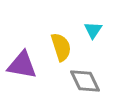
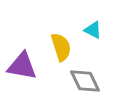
cyan triangle: rotated 36 degrees counterclockwise
purple triangle: moved 1 px down
